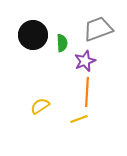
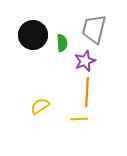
gray trapezoid: moved 4 px left; rotated 56 degrees counterclockwise
yellow line: rotated 18 degrees clockwise
